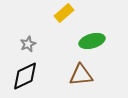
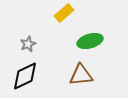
green ellipse: moved 2 px left
